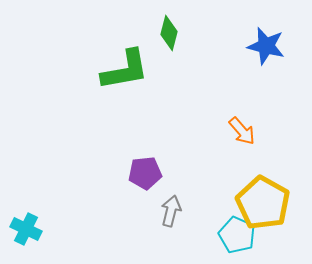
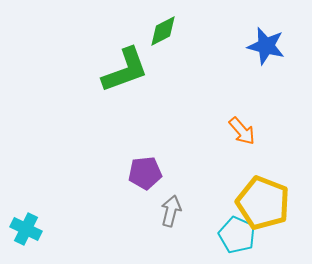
green diamond: moved 6 px left, 2 px up; rotated 48 degrees clockwise
green L-shape: rotated 10 degrees counterclockwise
yellow pentagon: rotated 8 degrees counterclockwise
